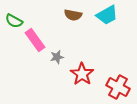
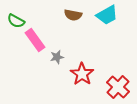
green semicircle: moved 2 px right
red cross: rotated 15 degrees clockwise
